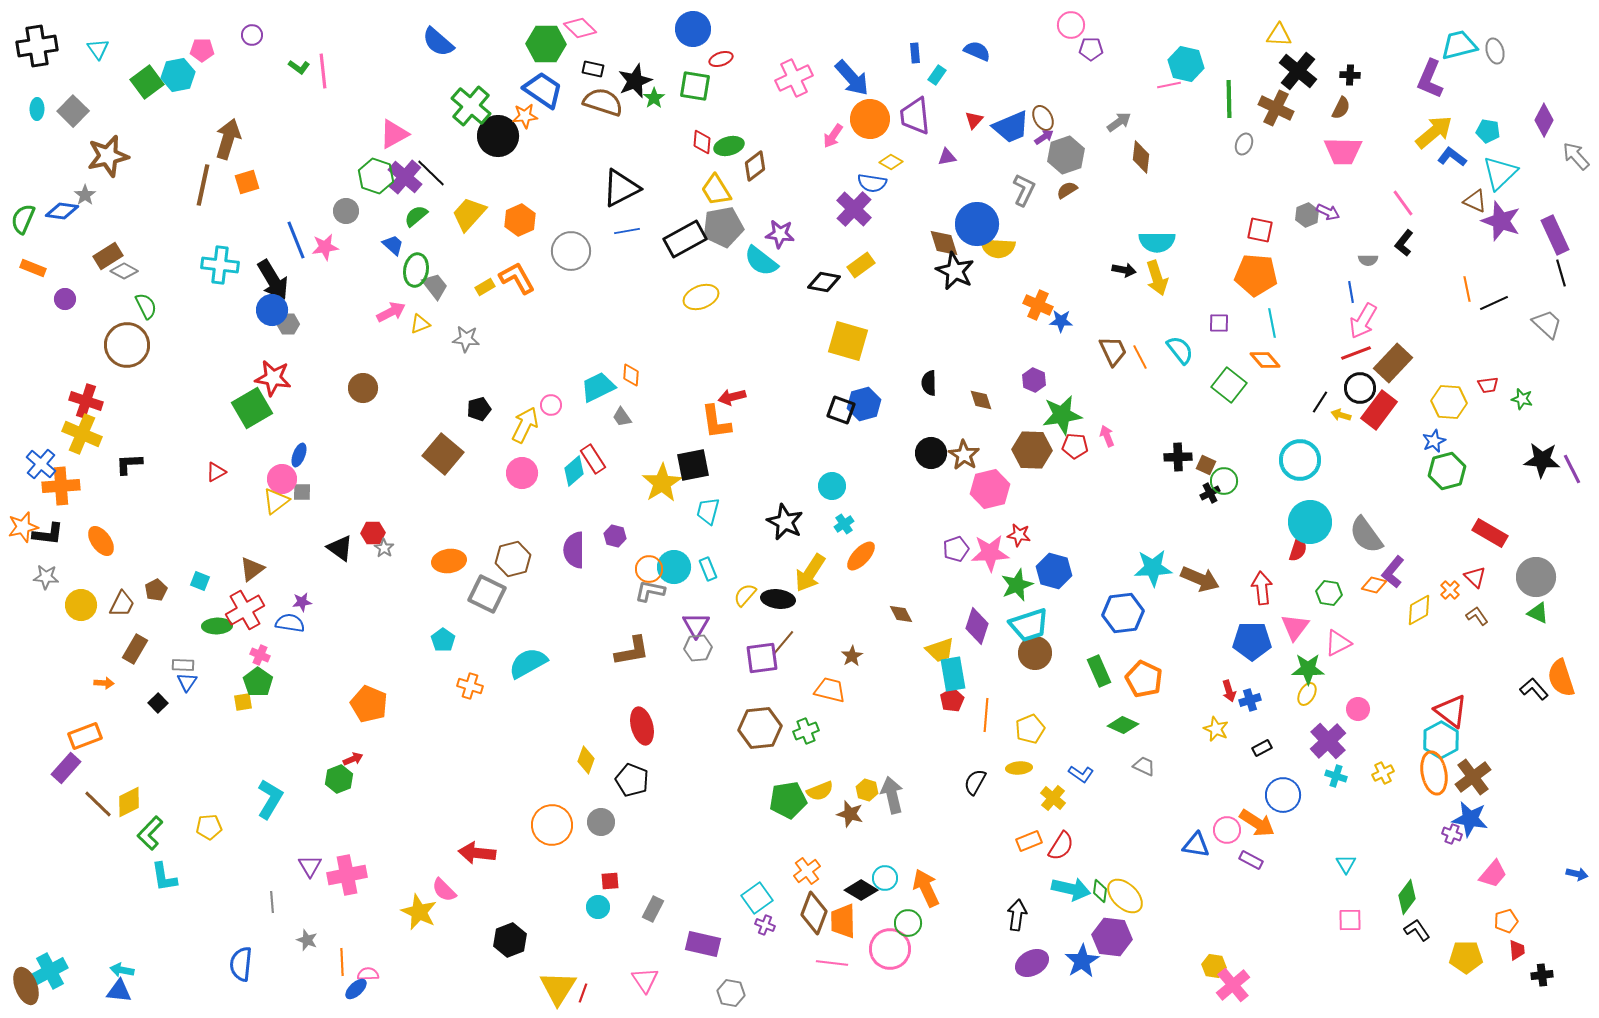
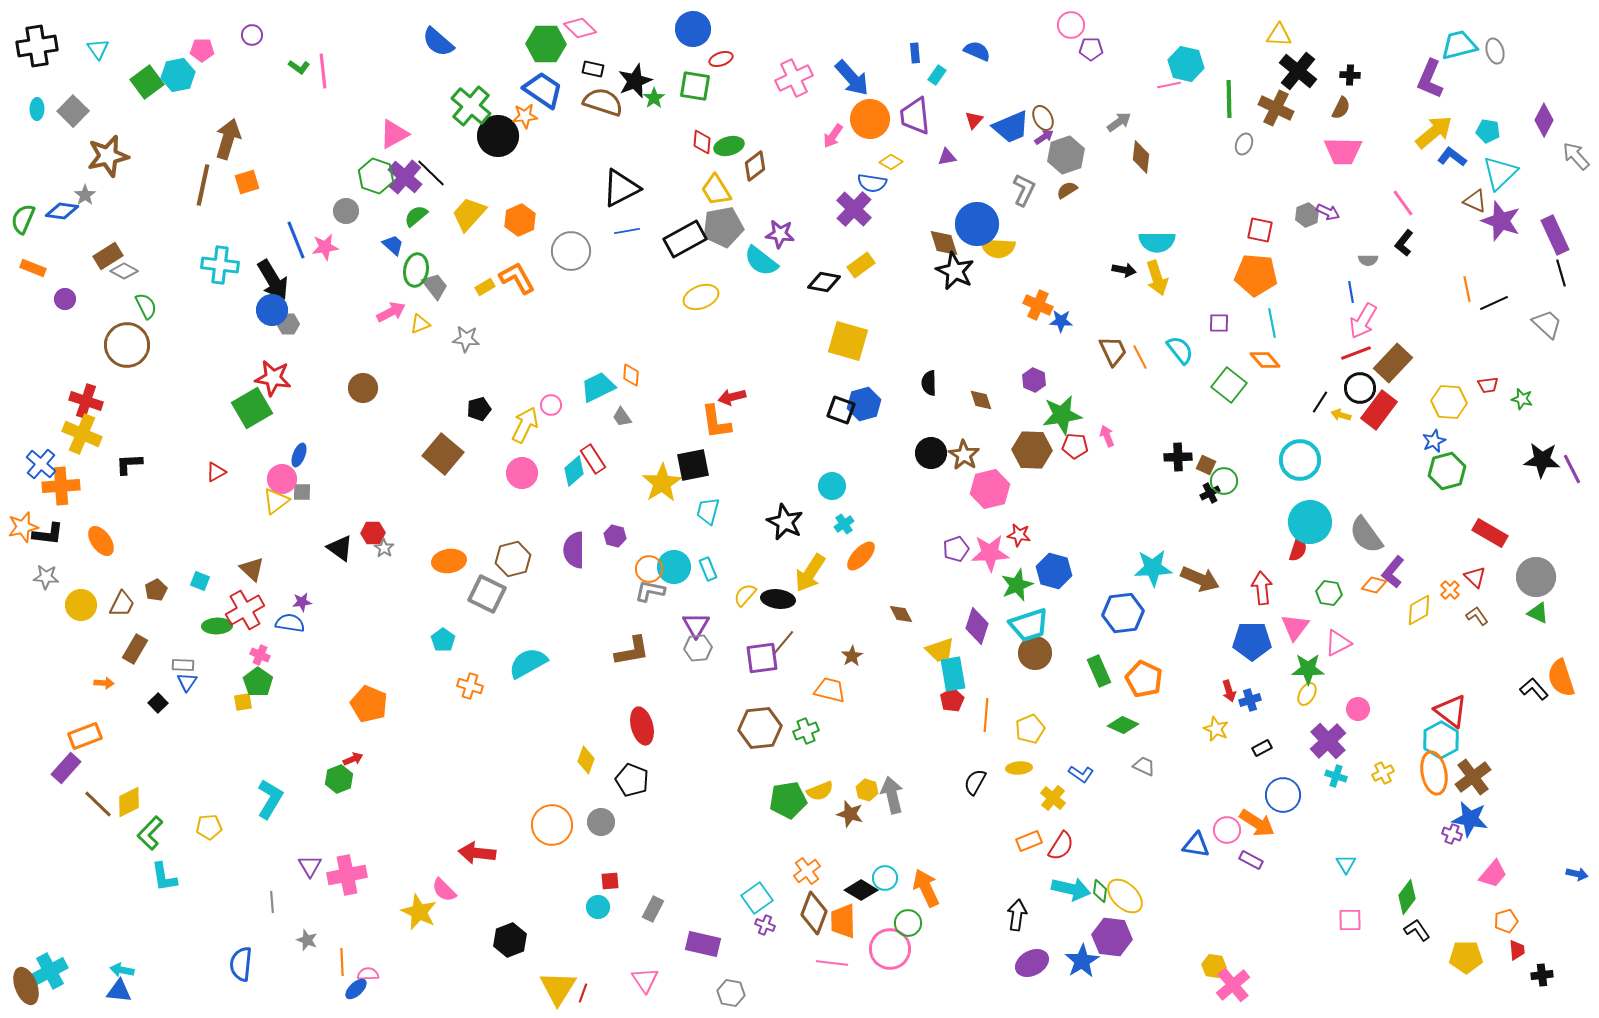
brown triangle at (252, 569): rotated 40 degrees counterclockwise
